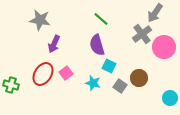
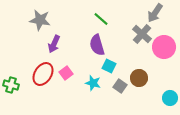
gray cross: rotated 12 degrees counterclockwise
